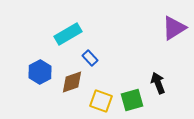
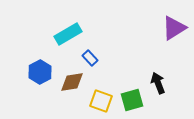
brown diamond: rotated 10 degrees clockwise
